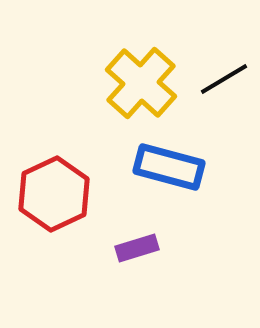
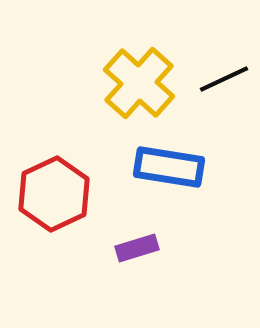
black line: rotated 6 degrees clockwise
yellow cross: moved 2 px left
blue rectangle: rotated 6 degrees counterclockwise
